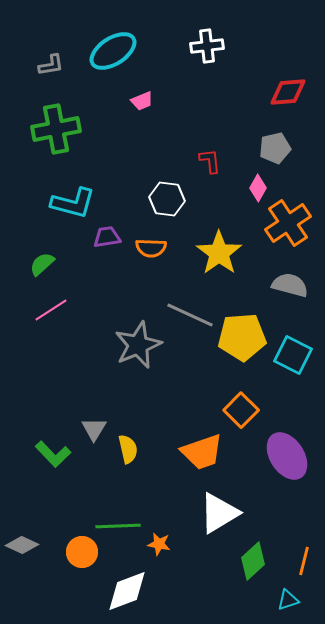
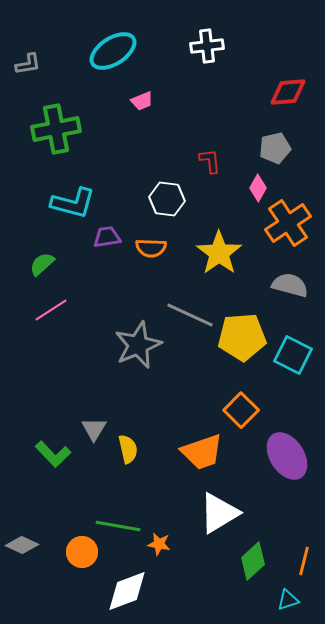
gray L-shape: moved 23 px left, 1 px up
green line: rotated 12 degrees clockwise
